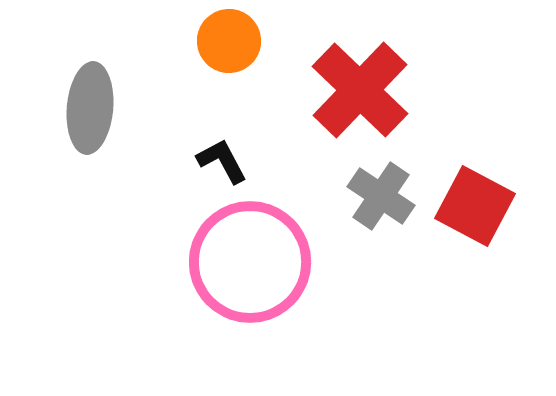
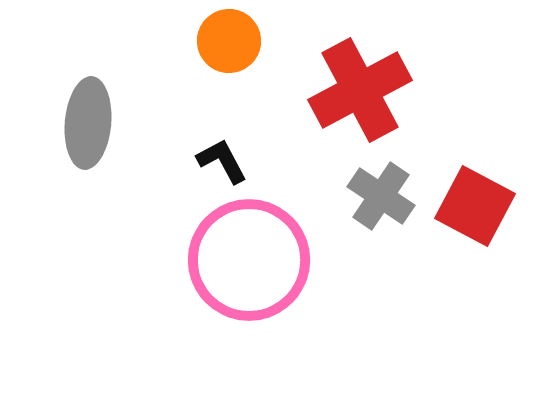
red cross: rotated 18 degrees clockwise
gray ellipse: moved 2 px left, 15 px down
pink circle: moved 1 px left, 2 px up
